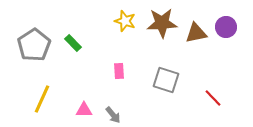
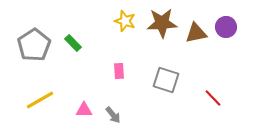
yellow line: moved 2 px left, 1 px down; rotated 36 degrees clockwise
